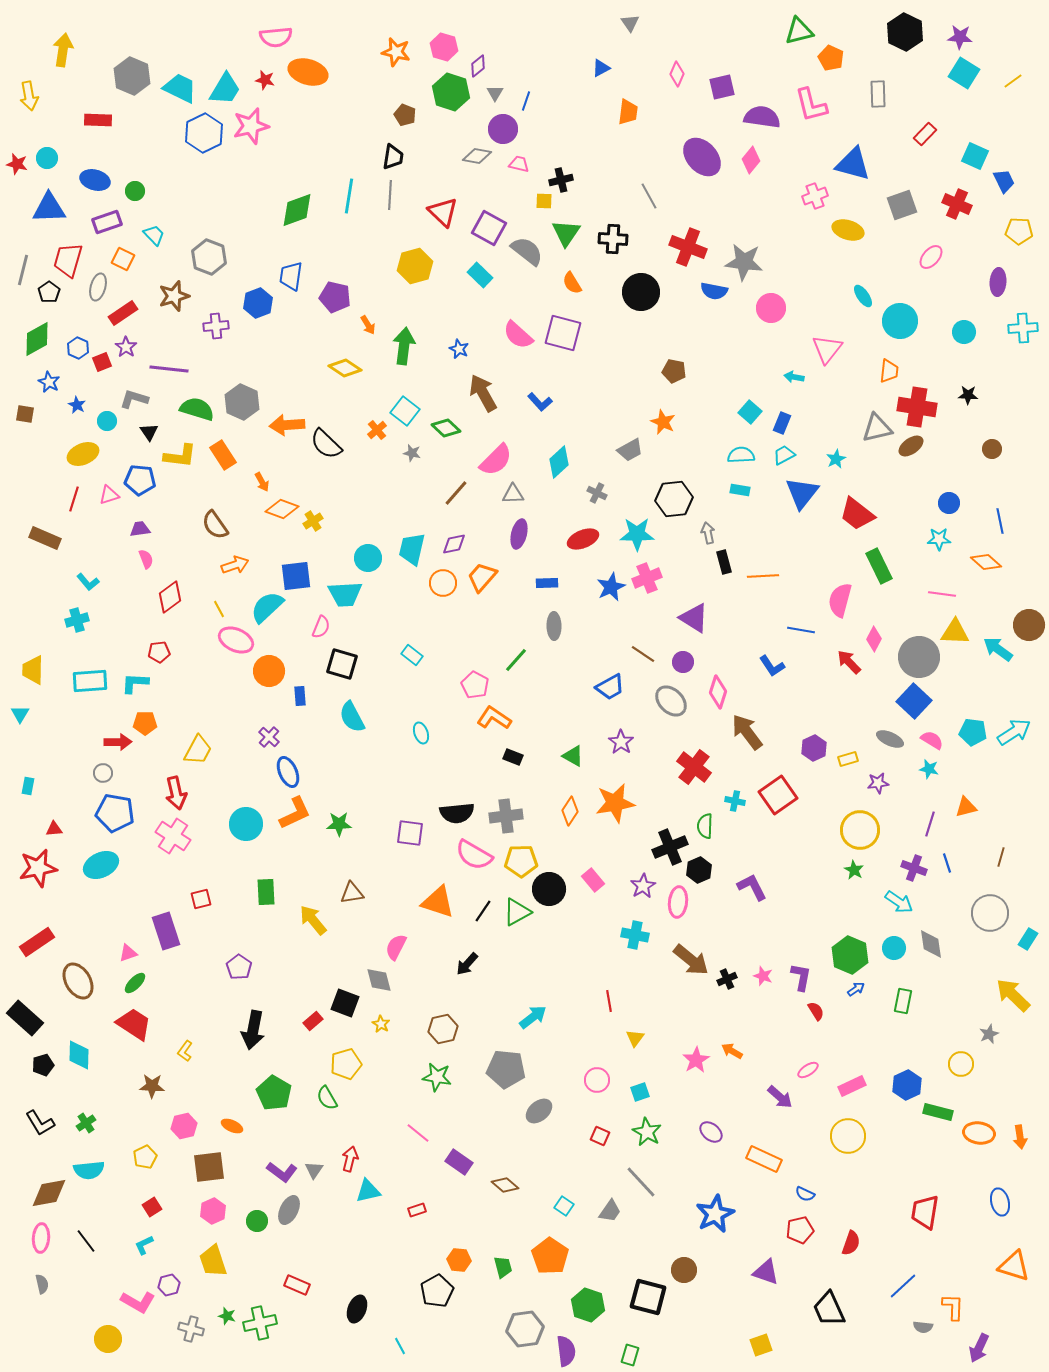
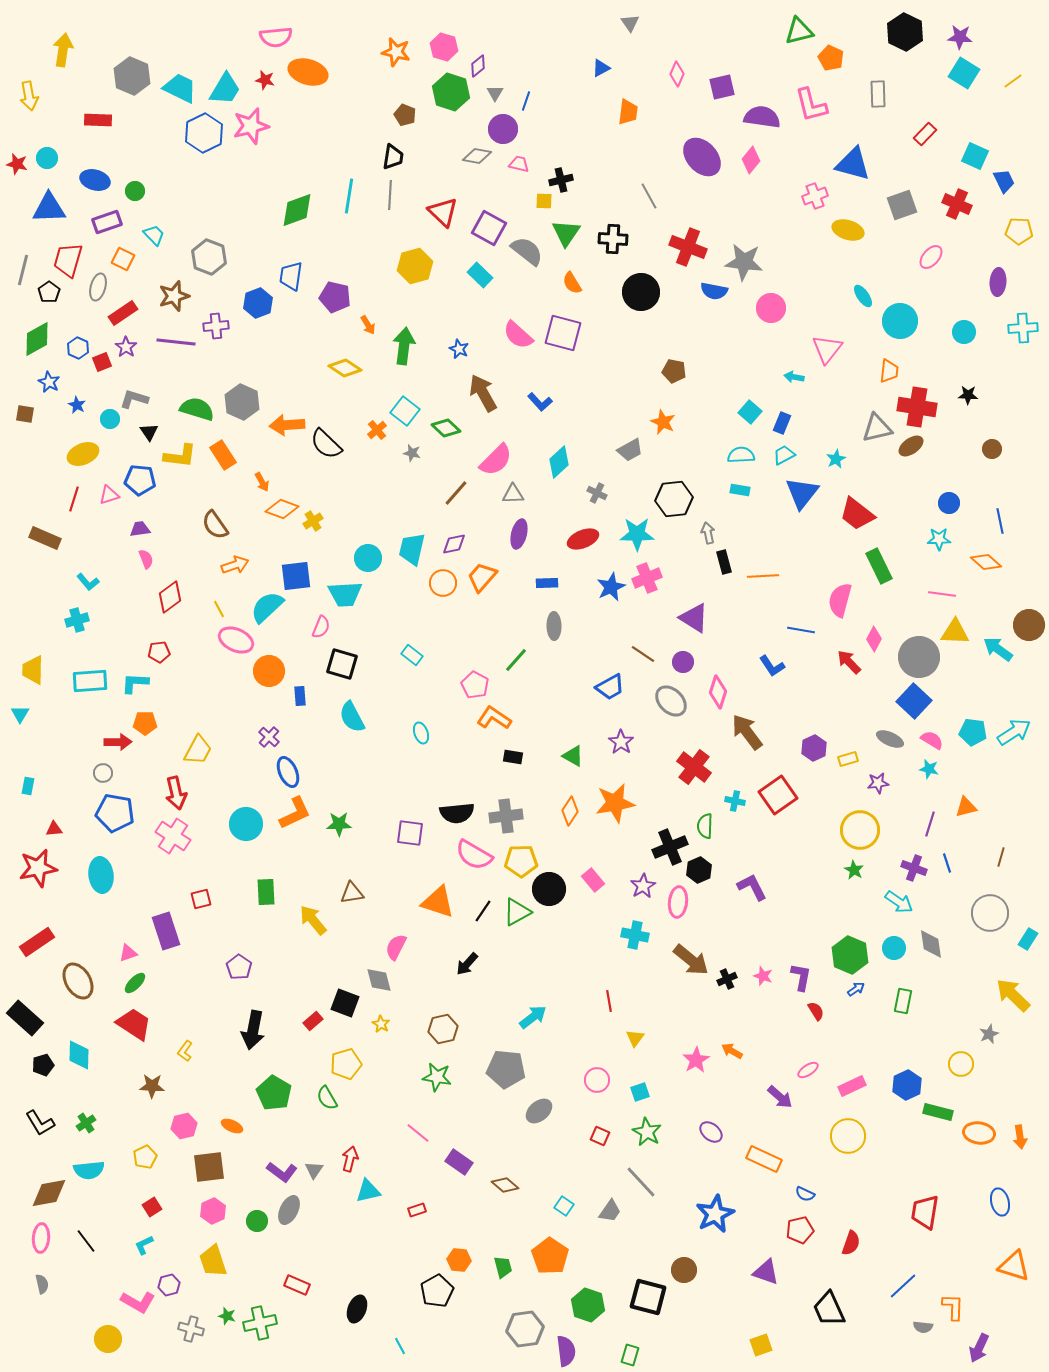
purple line at (169, 369): moved 7 px right, 27 px up
cyan circle at (107, 421): moved 3 px right, 2 px up
black rectangle at (513, 757): rotated 12 degrees counterclockwise
cyan ellipse at (101, 865): moved 10 px down; rotated 72 degrees counterclockwise
